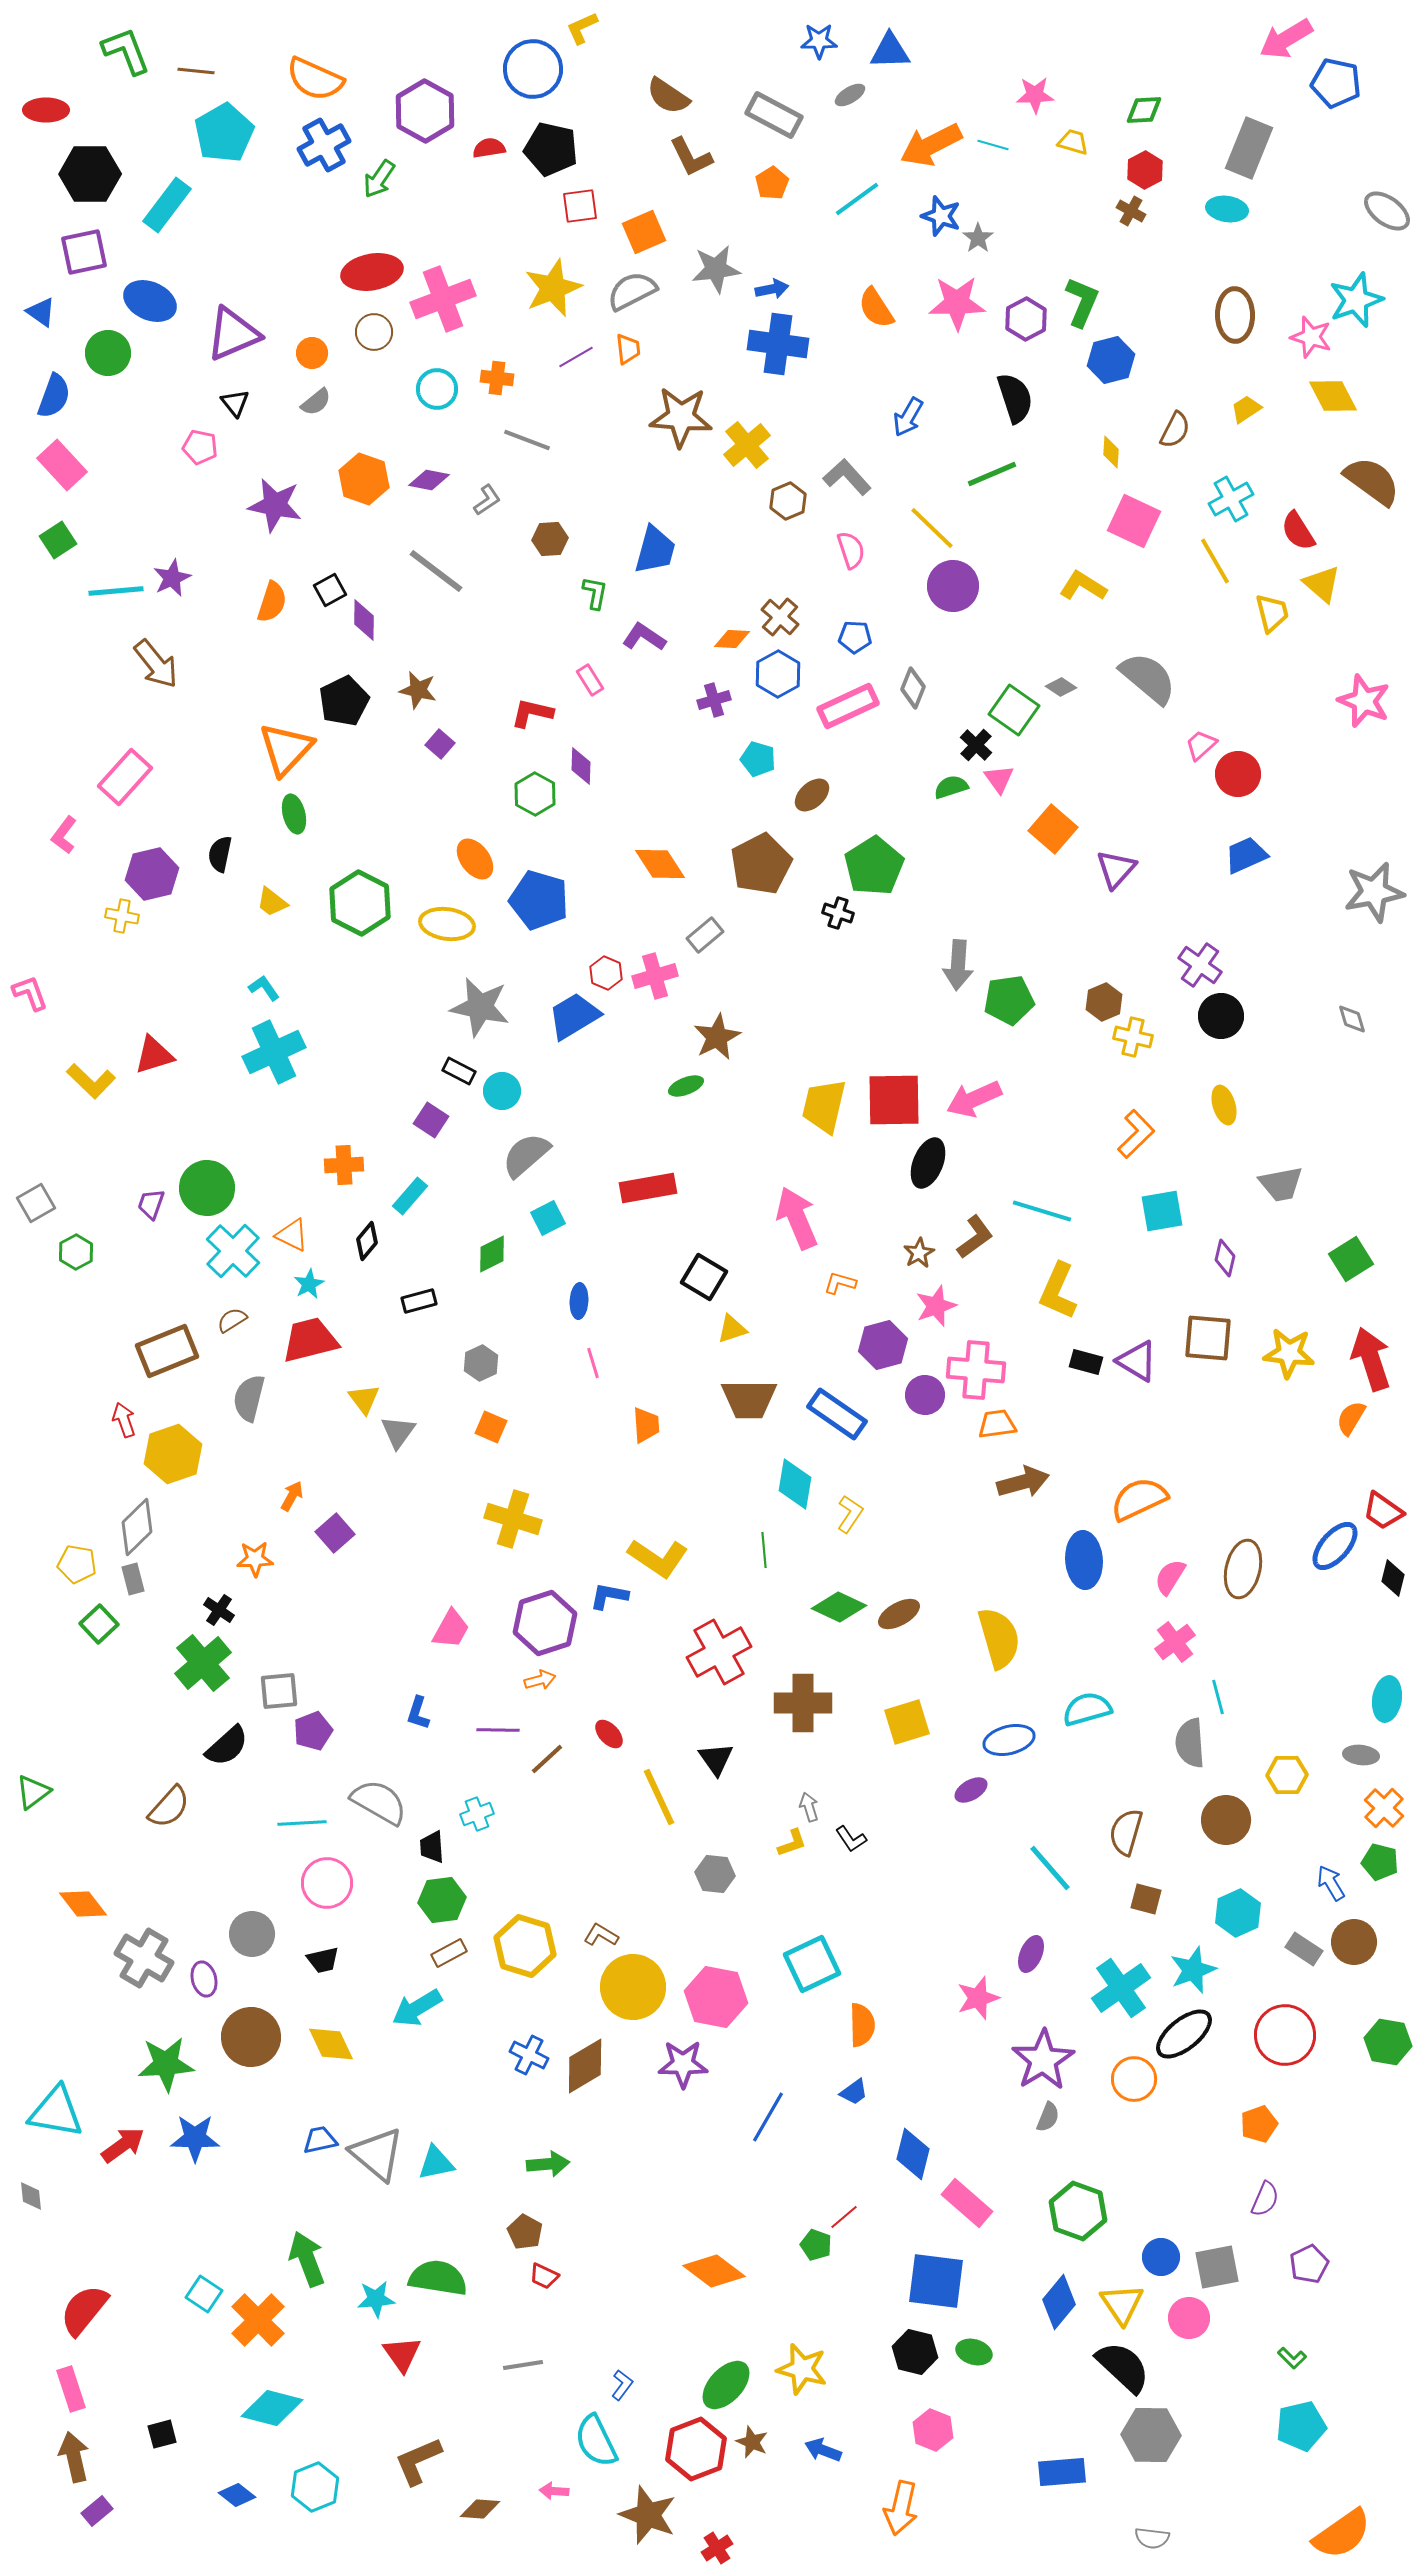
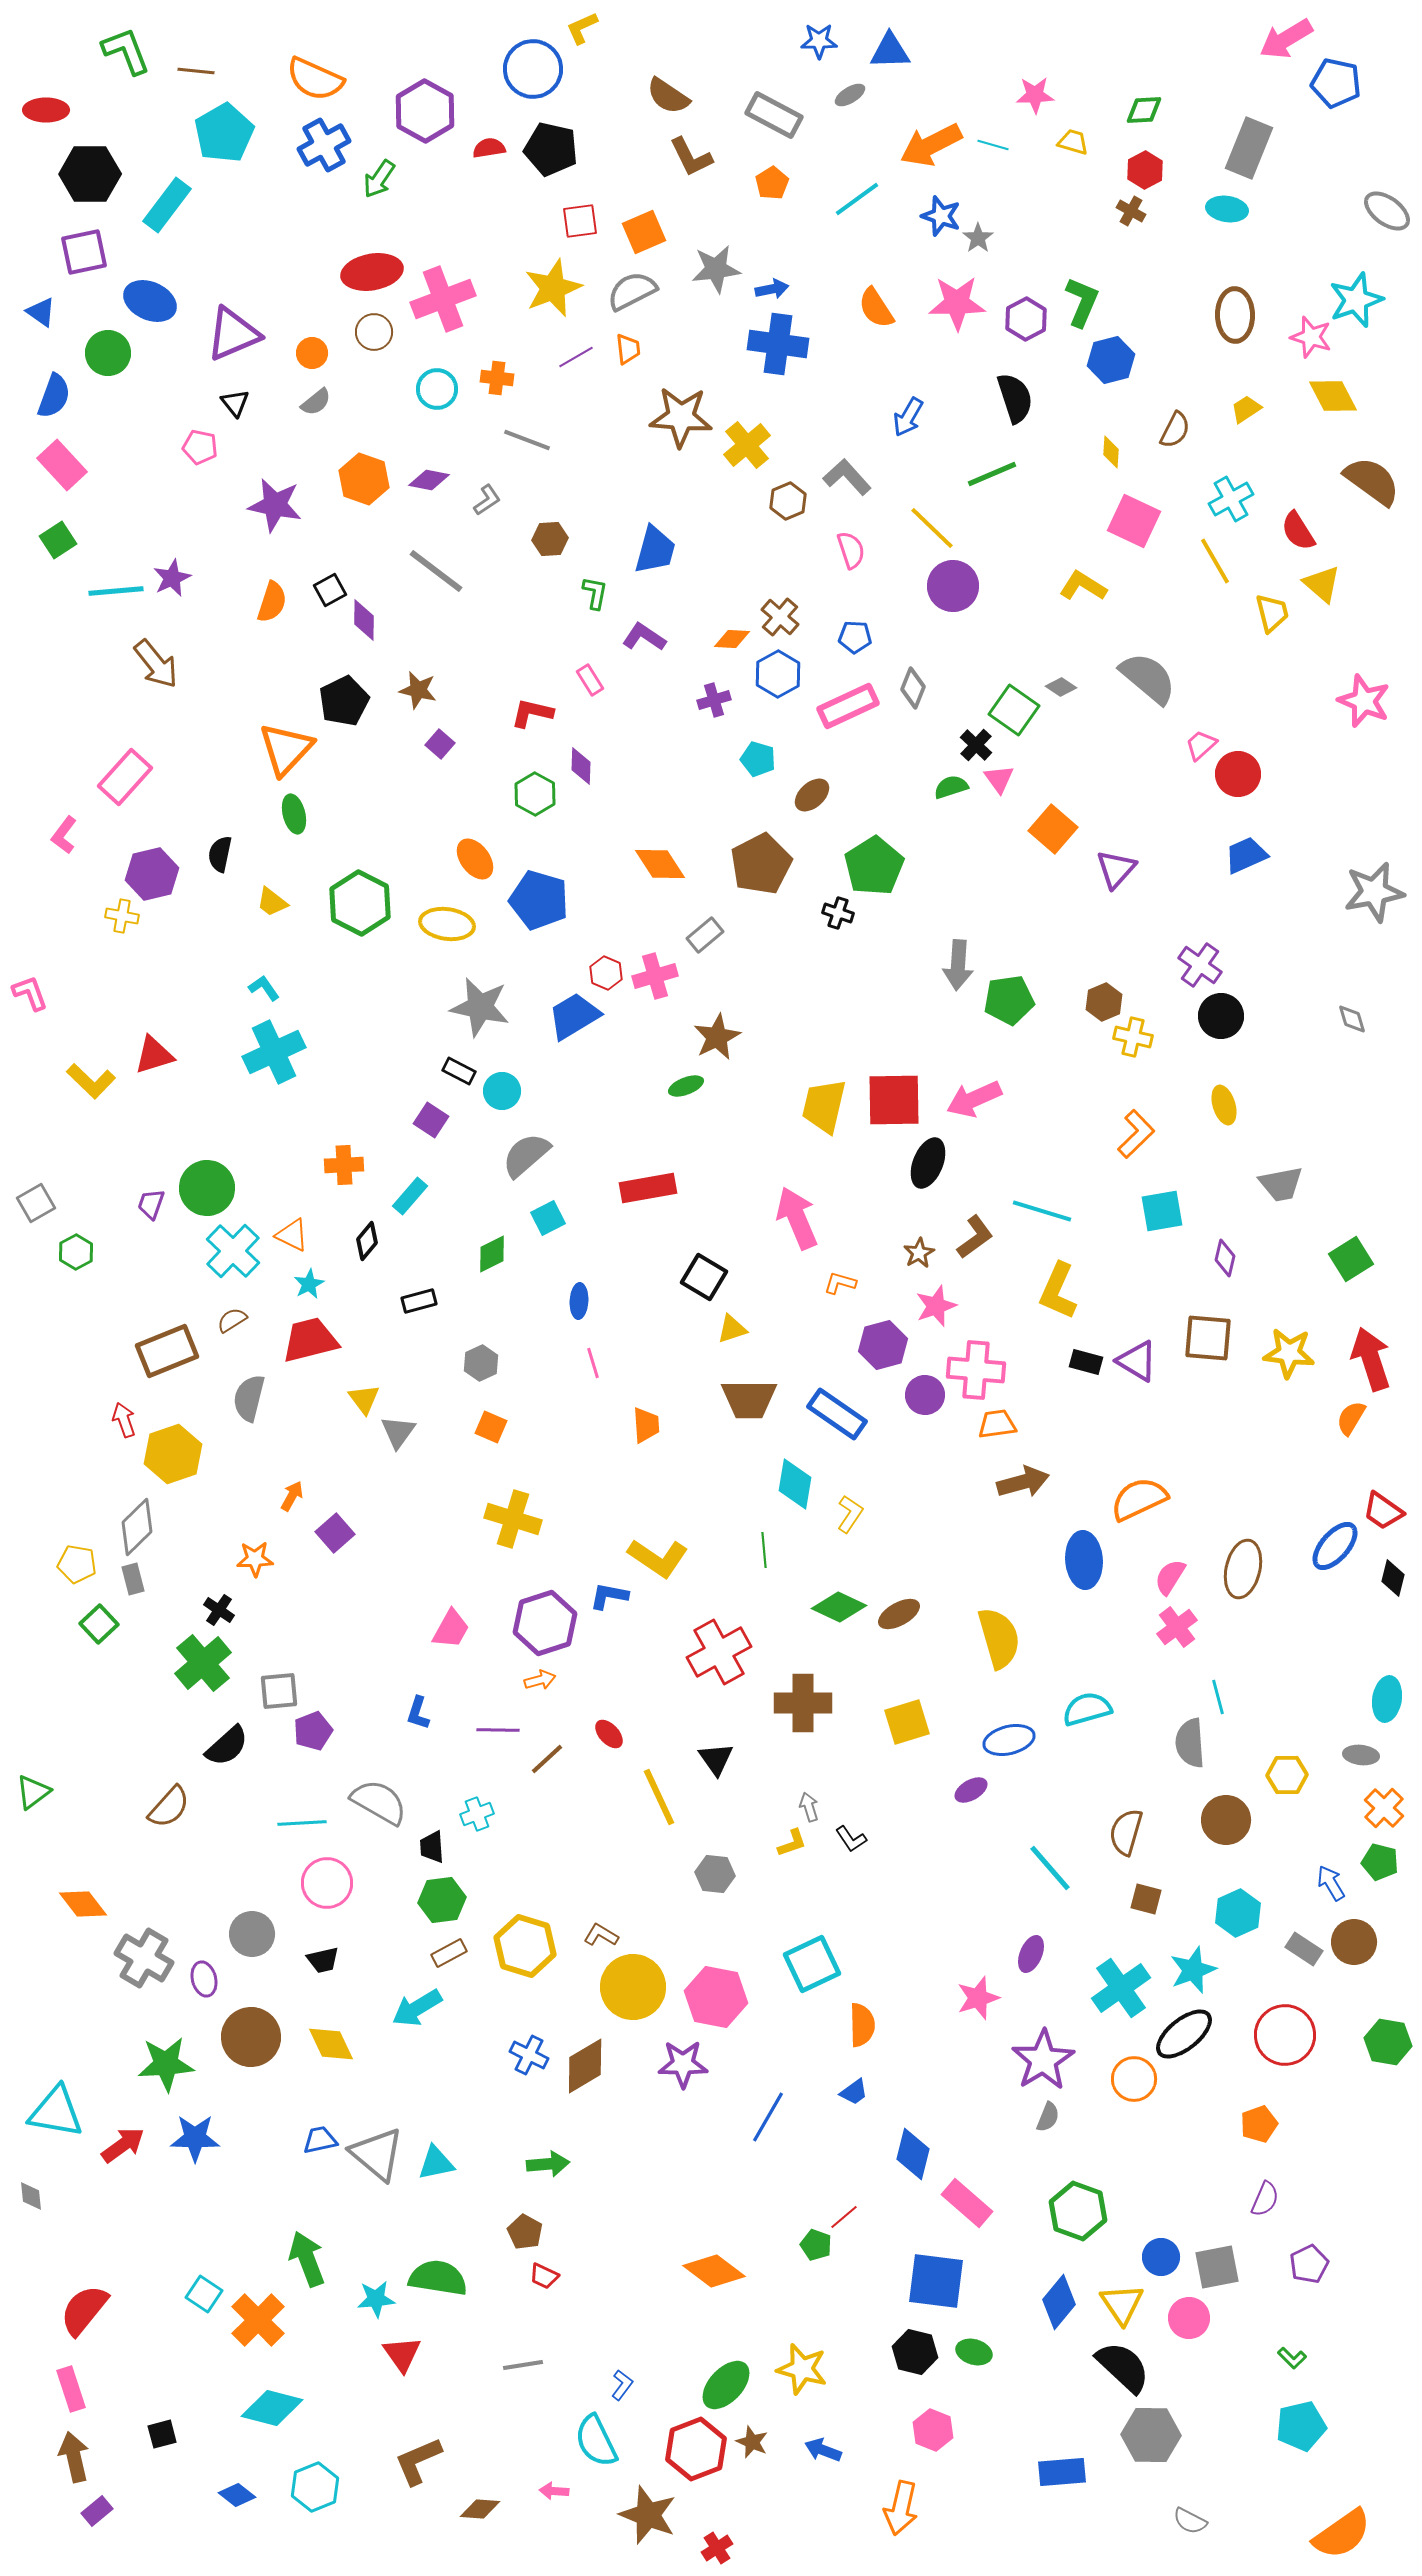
red square at (580, 206): moved 15 px down
pink cross at (1175, 1642): moved 2 px right, 15 px up
gray semicircle at (1152, 2538): moved 38 px right, 17 px up; rotated 20 degrees clockwise
